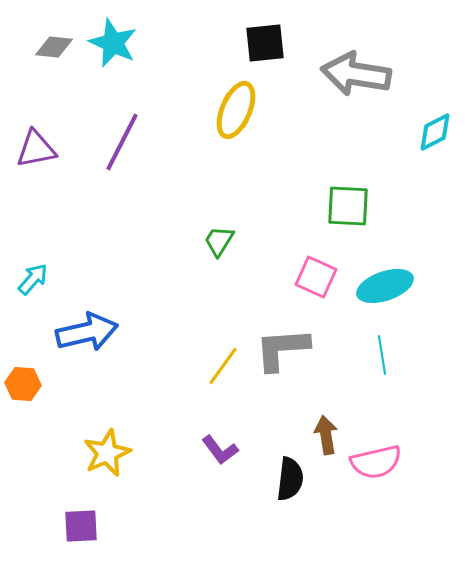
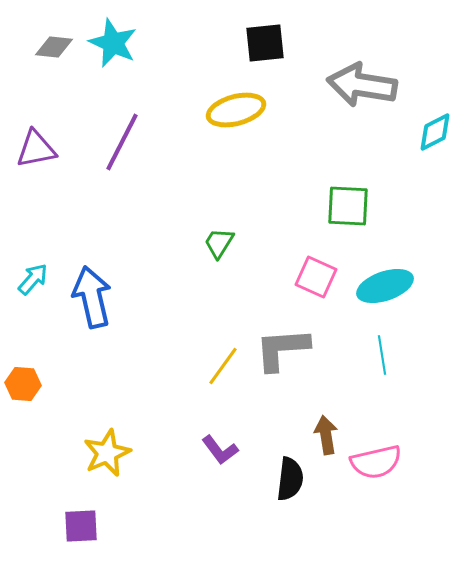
gray arrow: moved 6 px right, 11 px down
yellow ellipse: rotated 52 degrees clockwise
green trapezoid: moved 2 px down
blue arrow: moved 5 px right, 35 px up; rotated 90 degrees counterclockwise
